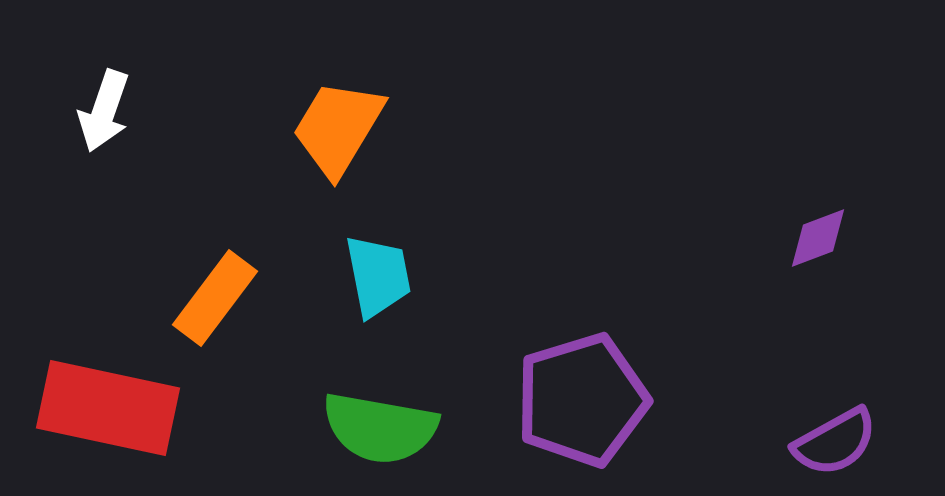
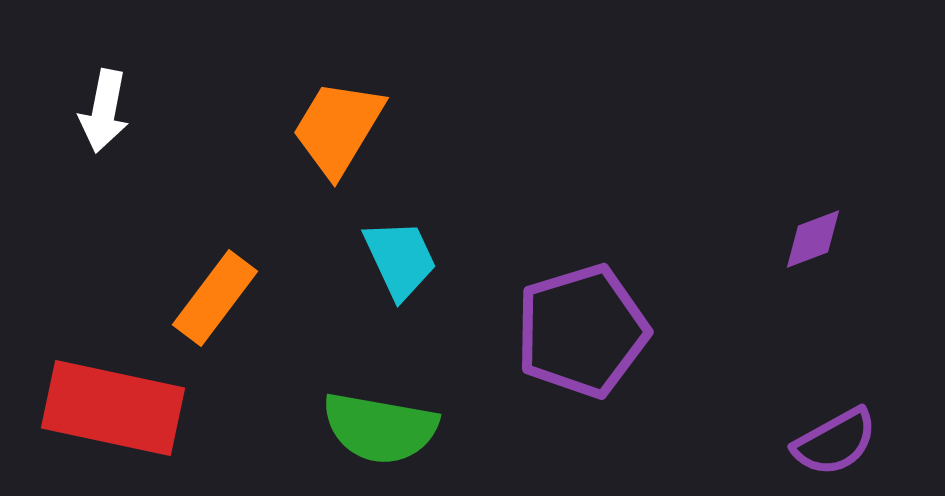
white arrow: rotated 8 degrees counterclockwise
purple diamond: moved 5 px left, 1 px down
cyan trapezoid: moved 22 px right, 17 px up; rotated 14 degrees counterclockwise
purple pentagon: moved 69 px up
red rectangle: moved 5 px right
